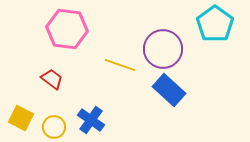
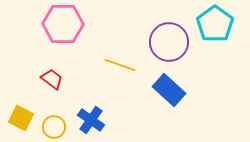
pink hexagon: moved 4 px left, 5 px up; rotated 6 degrees counterclockwise
purple circle: moved 6 px right, 7 px up
